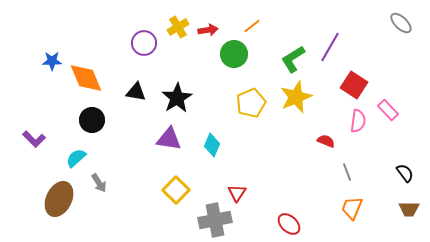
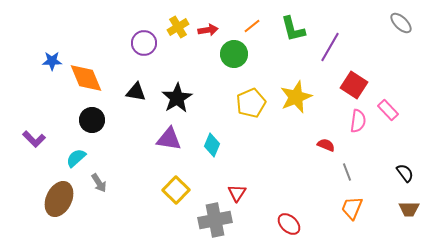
green L-shape: moved 30 px up; rotated 72 degrees counterclockwise
red semicircle: moved 4 px down
